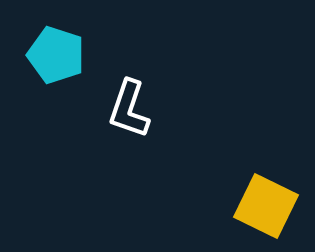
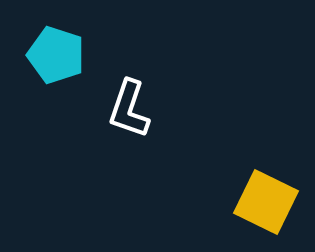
yellow square: moved 4 px up
